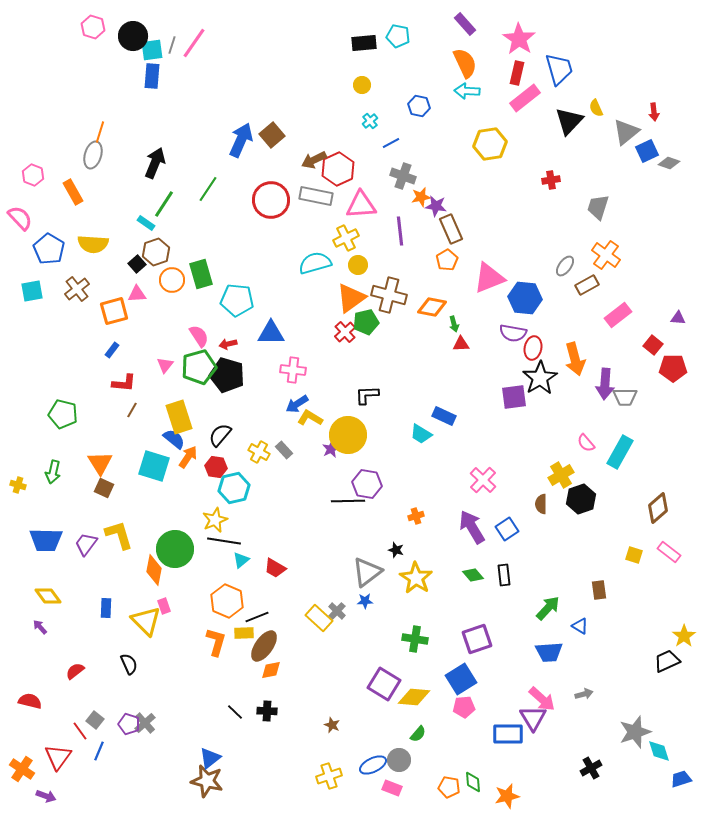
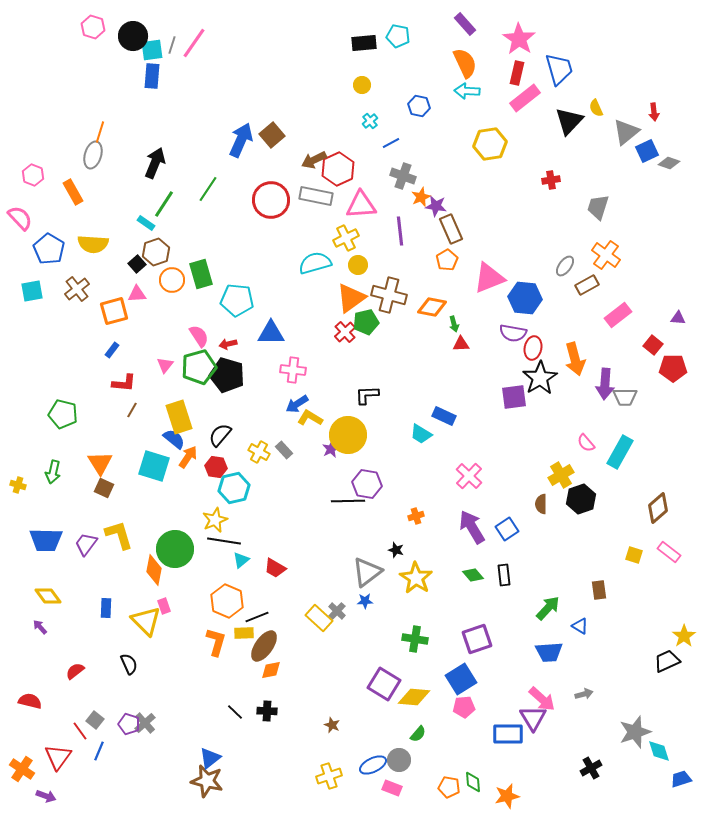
orange star at (421, 197): rotated 12 degrees counterclockwise
pink cross at (483, 480): moved 14 px left, 4 px up
